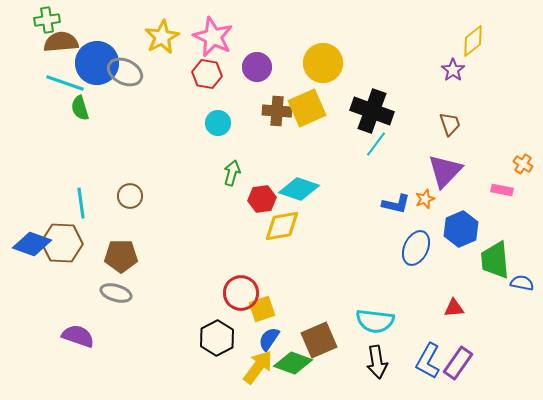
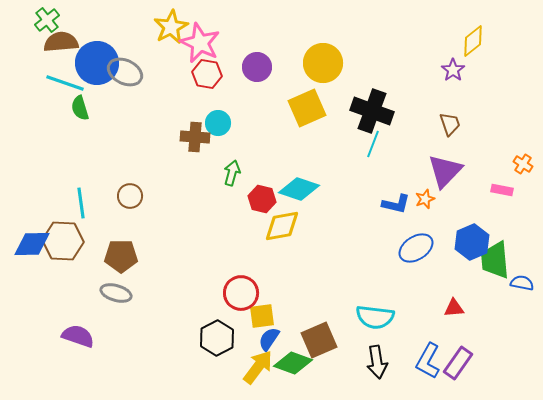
green cross at (47, 20): rotated 30 degrees counterclockwise
yellow star at (162, 37): moved 9 px right, 10 px up
pink star at (213, 37): moved 13 px left, 6 px down
brown cross at (277, 111): moved 82 px left, 26 px down
cyan line at (376, 144): moved 3 px left; rotated 16 degrees counterclockwise
red hexagon at (262, 199): rotated 20 degrees clockwise
blue hexagon at (461, 229): moved 11 px right, 13 px down
brown hexagon at (62, 243): moved 1 px right, 2 px up
blue diamond at (32, 244): rotated 21 degrees counterclockwise
blue ellipse at (416, 248): rotated 32 degrees clockwise
yellow square at (262, 309): moved 7 px down; rotated 12 degrees clockwise
cyan semicircle at (375, 321): moved 4 px up
